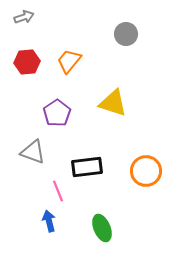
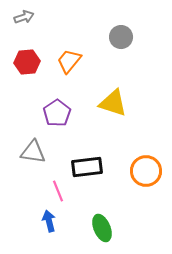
gray circle: moved 5 px left, 3 px down
gray triangle: rotated 12 degrees counterclockwise
